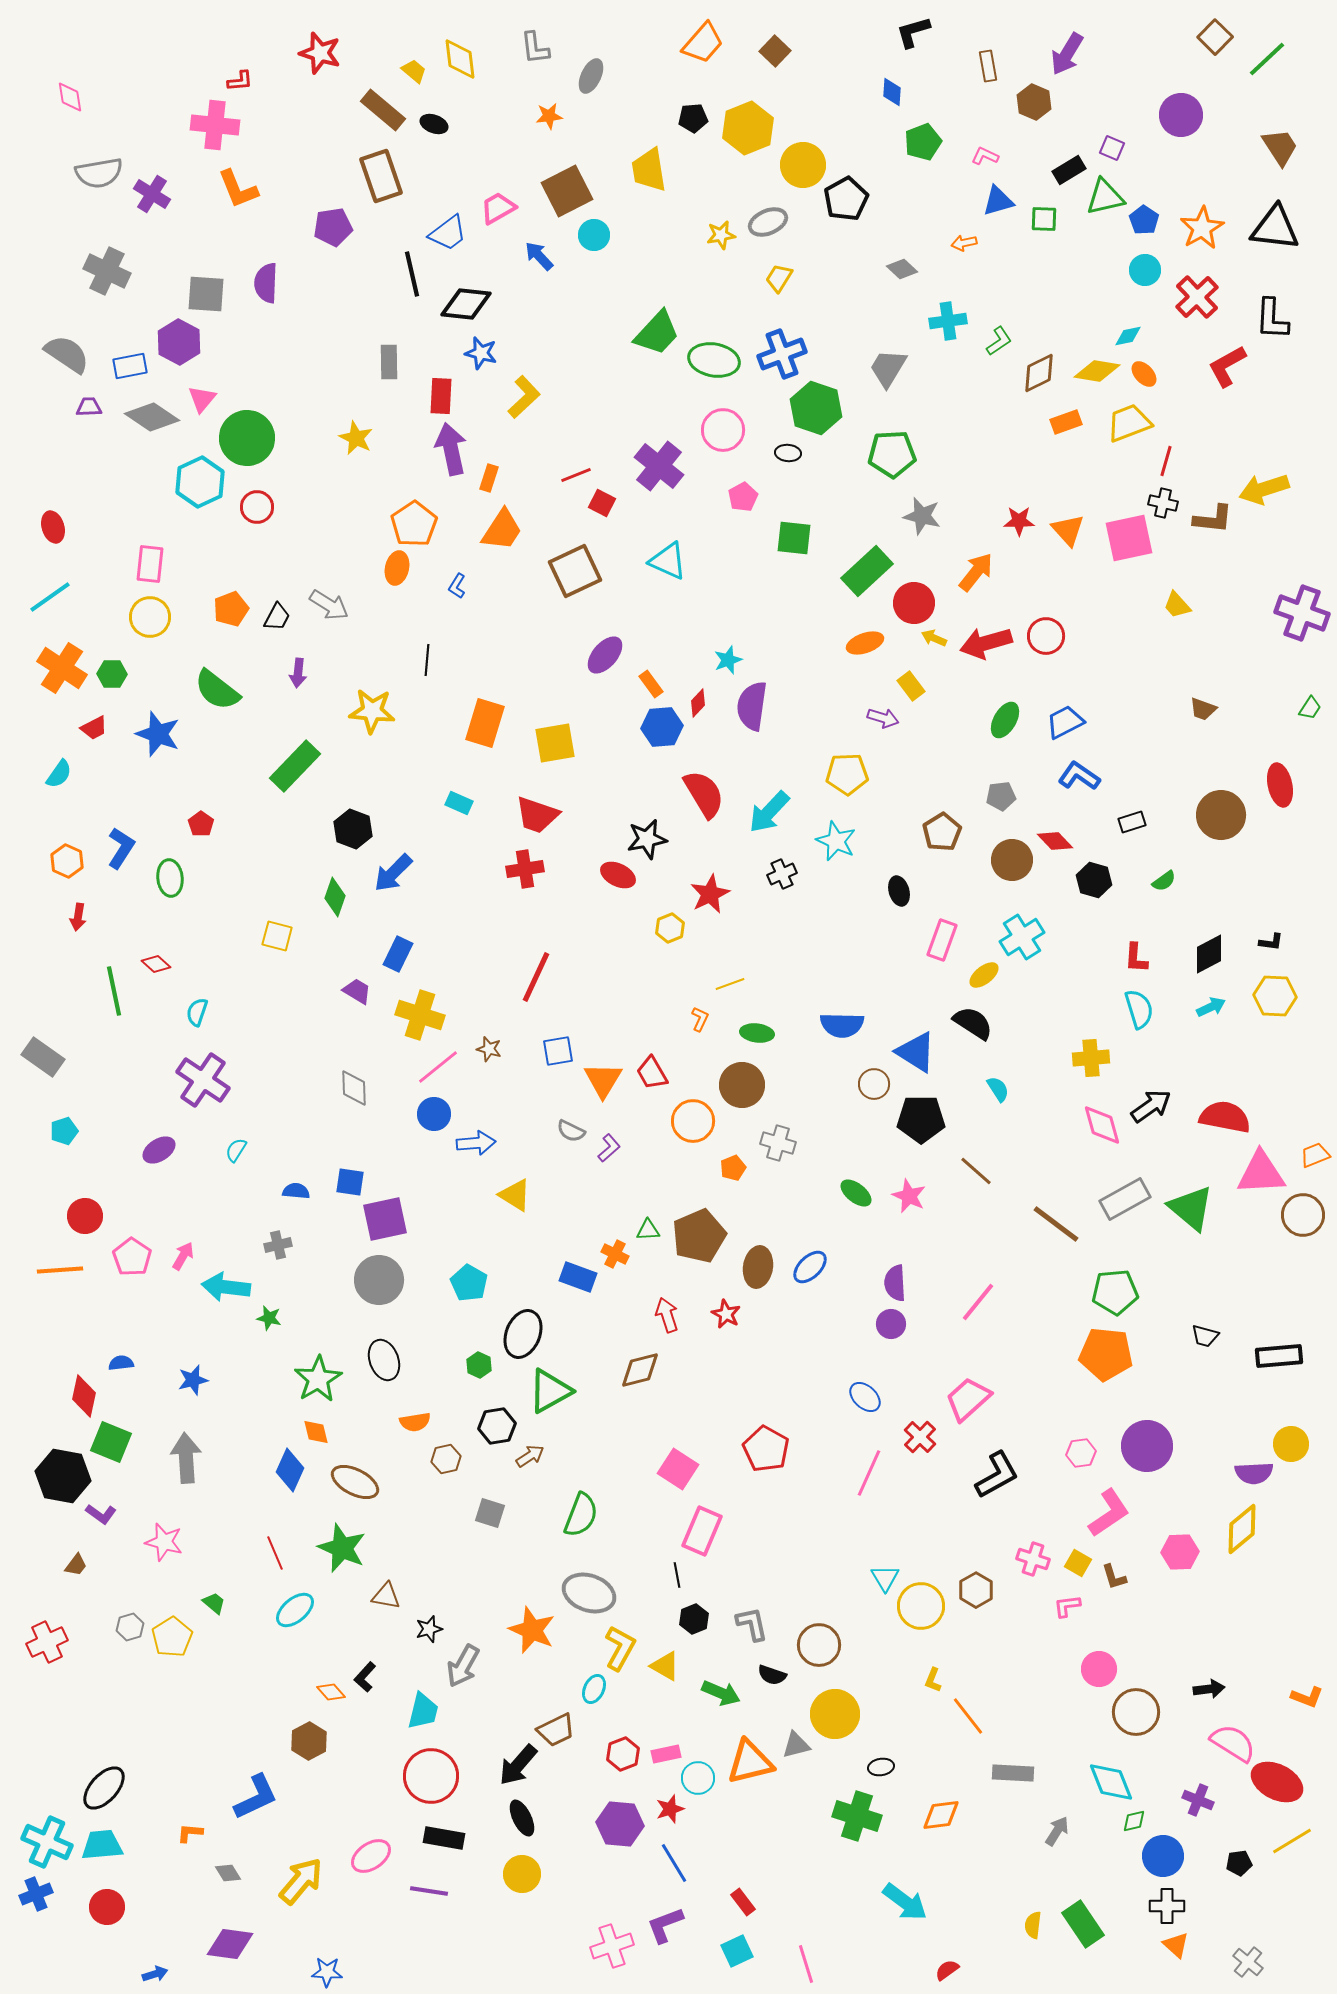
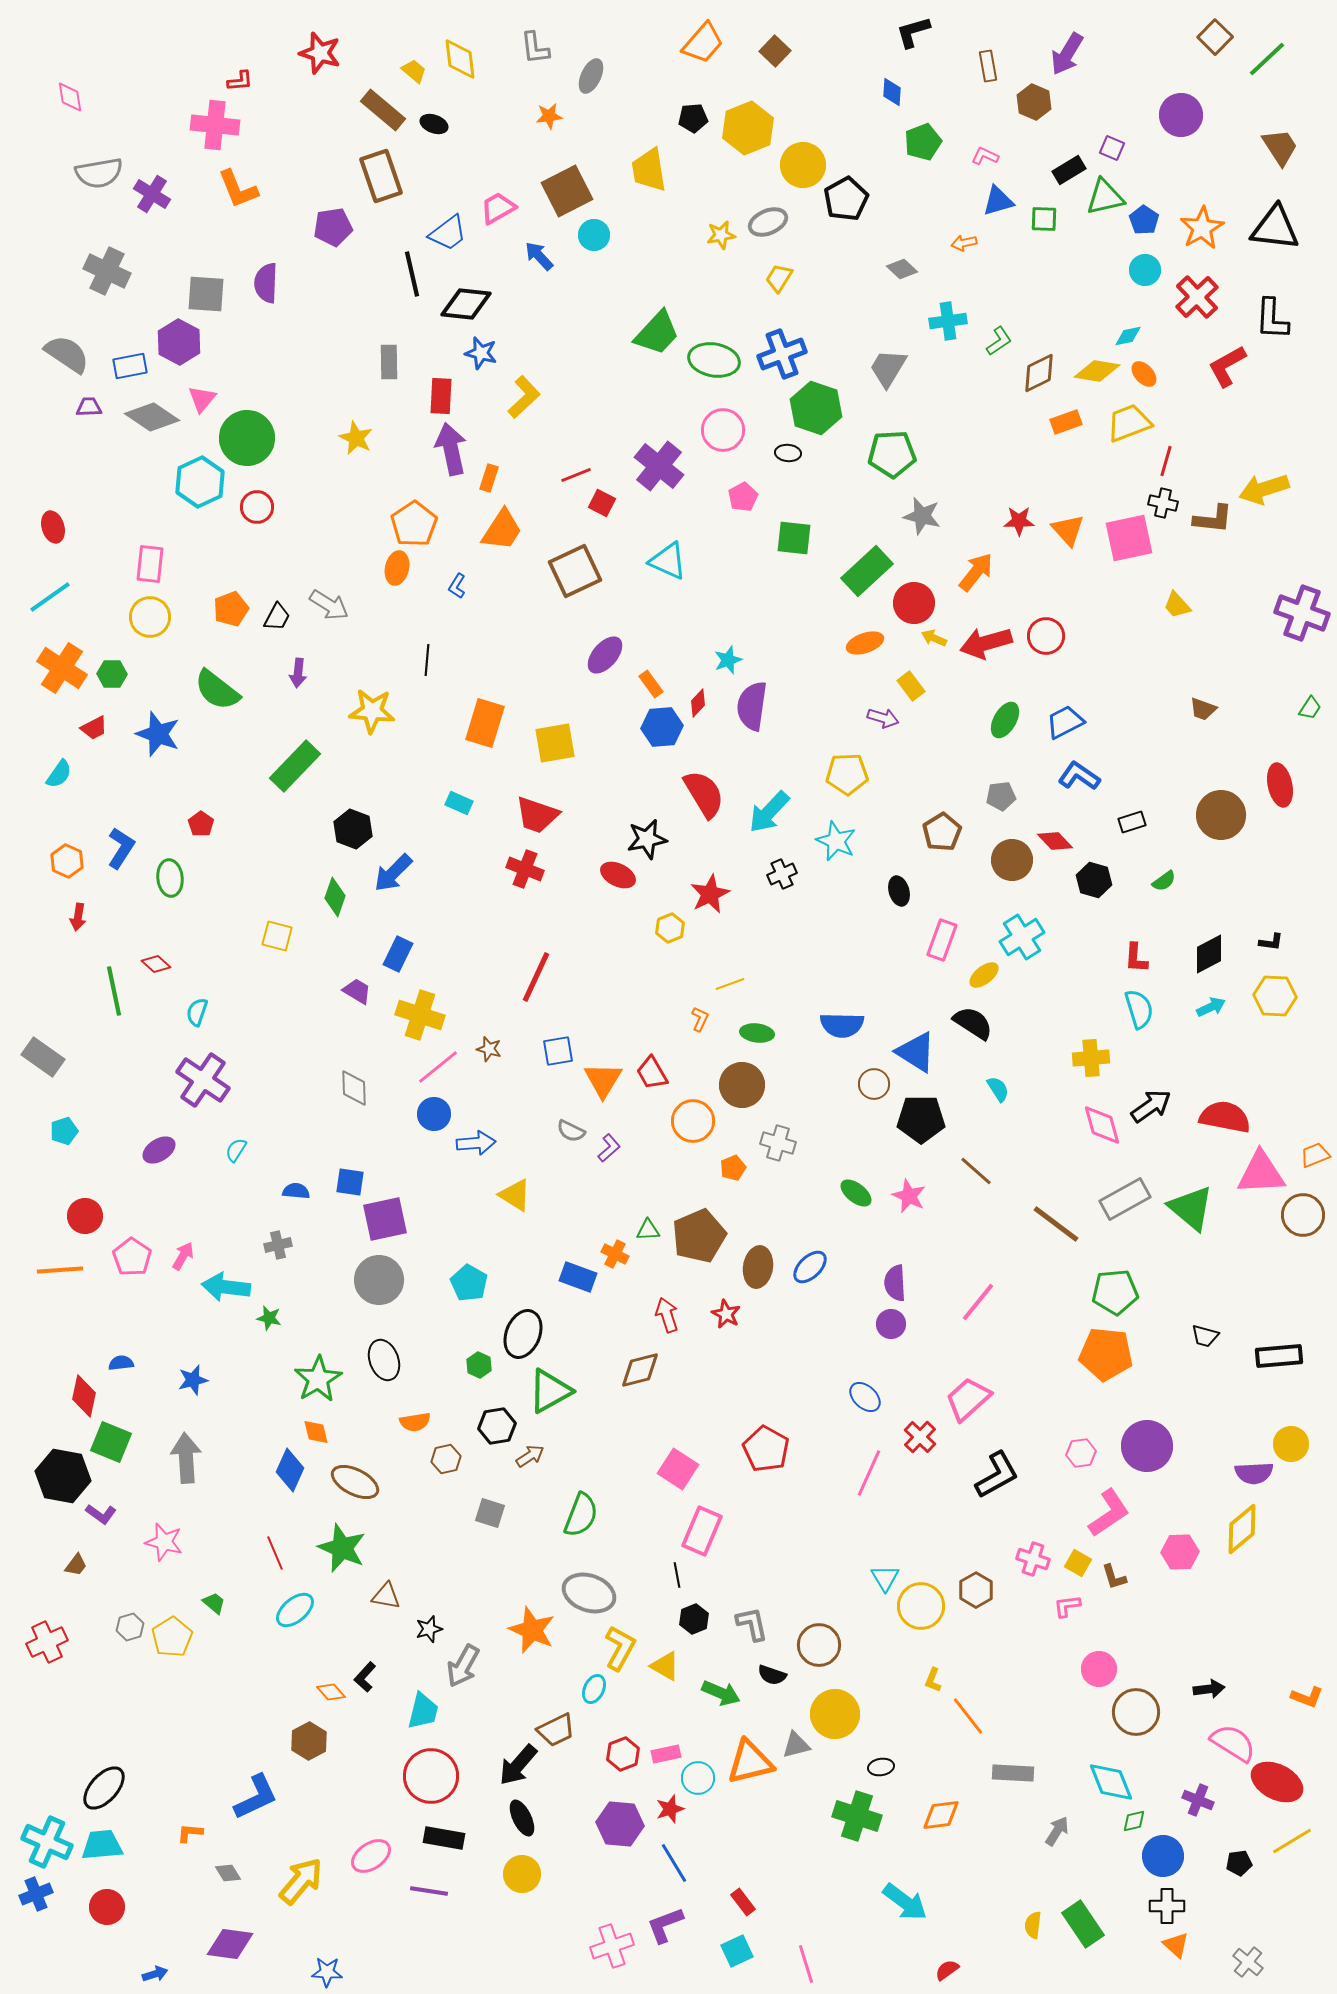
red cross at (525, 869): rotated 30 degrees clockwise
